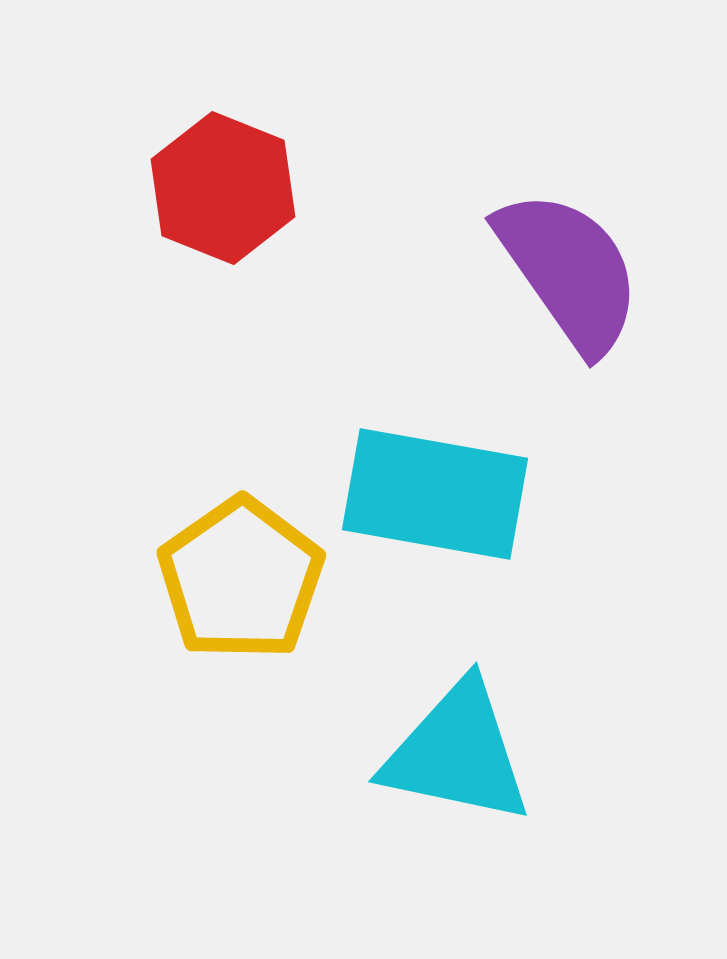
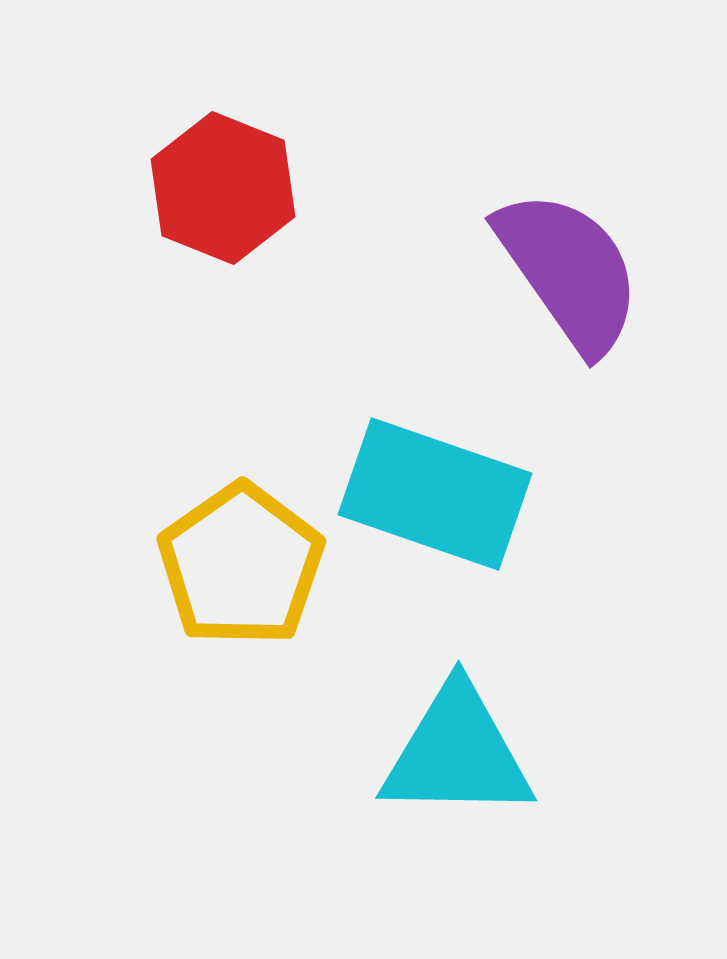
cyan rectangle: rotated 9 degrees clockwise
yellow pentagon: moved 14 px up
cyan triangle: rotated 11 degrees counterclockwise
